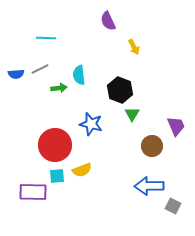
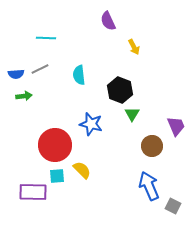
green arrow: moved 35 px left, 8 px down
yellow semicircle: rotated 114 degrees counterclockwise
blue arrow: rotated 68 degrees clockwise
